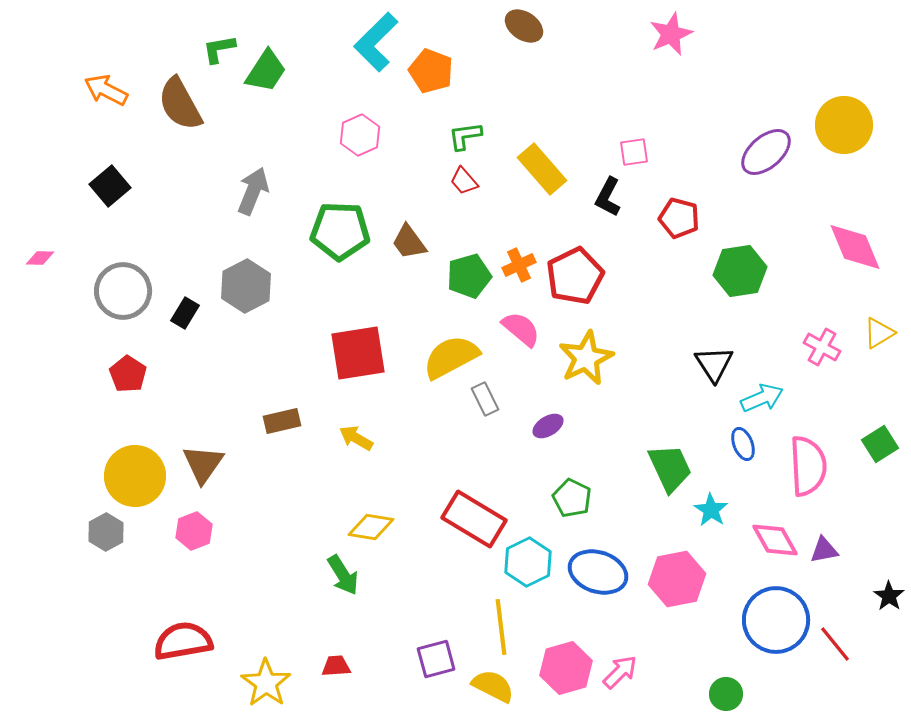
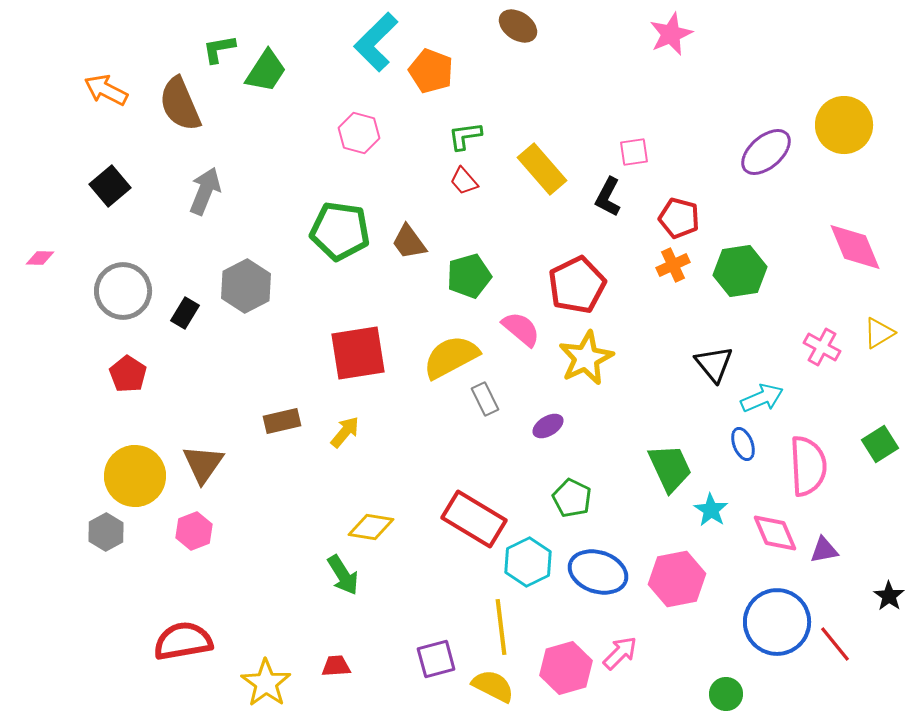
brown ellipse at (524, 26): moved 6 px left
brown semicircle at (180, 104): rotated 6 degrees clockwise
pink hexagon at (360, 135): moved 1 px left, 2 px up; rotated 21 degrees counterclockwise
gray arrow at (253, 191): moved 48 px left
green pentagon at (340, 231): rotated 6 degrees clockwise
orange cross at (519, 265): moved 154 px right
red pentagon at (575, 276): moved 2 px right, 9 px down
black triangle at (714, 364): rotated 6 degrees counterclockwise
yellow arrow at (356, 438): moved 11 px left, 6 px up; rotated 100 degrees clockwise
pink diamond at (775, 540): moved 7 px up; rotated 6 degrees clockwise
blue circle at (776, 620): moved 1 px right, 2 px down
pink arrow at (620, 672): moved 19 px up
